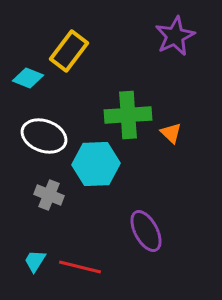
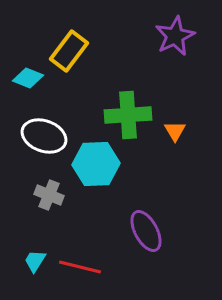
orange triangle: moved 4 px right, 2 px up; rotated 15 degrees clockwise
